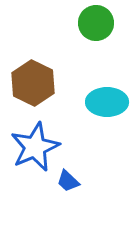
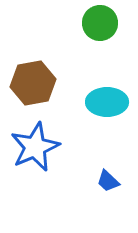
green circle: moved 4 px right
brown hexagon: rotated 24 degrees clockwise
blue trapezoid: moved 40 px right
